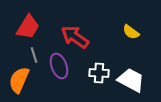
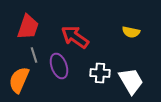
red trapezoid: rotated 12 degrees counterclockwise
yellow semicircle: rotated 24 degrees counterclockwise
white cross: moved 1 px right
white trapezoid: moved 1 px down; rotated 32 degrees clockwise
